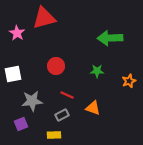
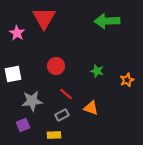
red triangle: rotated 45 degrees counterclockwise
green arrow: moved 3 px left, 17 px up
green star: rotated 16 degrees clockwise
orange star: moved 2 px left, 1 px up
red line: moved 1 px left, 1 px up; rotated 16 degrees clockwise
orange triangle: moved 2 px left
purple square: moved 2 px right, 1 px down
